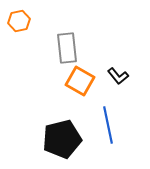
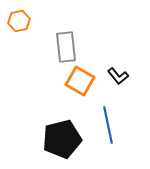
gray rectangle: moved 1 px left, 1 px up
